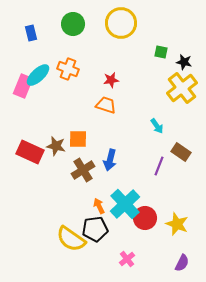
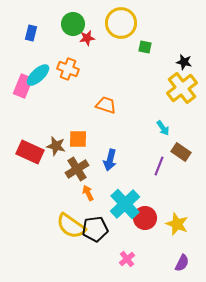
blue rectangle: rotated 28 degrees clockwise
green square: moved 16 px left, 5 px up
red star: moved 24 px left, 42 px up
cyan arrow: moved 6 px right, 2 px down
brown cross: moved 6 px left, 1 px up
orange arrow: moved 11 px left, 13 px up
yellow semicircle: moved 13 px up
